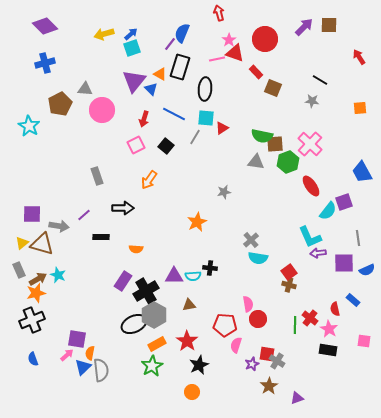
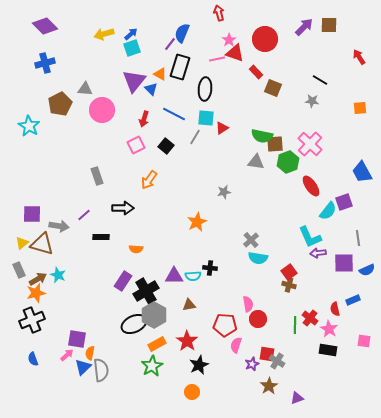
blue rectangle at (353, 300): rotated 64 degrees counterclockwise
